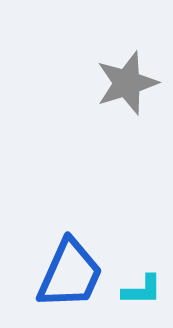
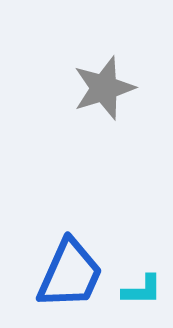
gray star: moved 23 px left, 5 px down
